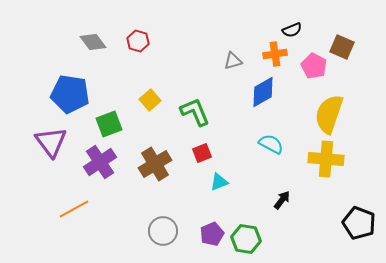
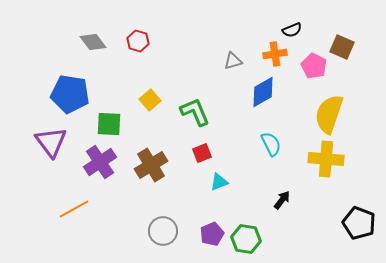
green square: rotated 24 degrees clockwise
cyan semicircle: rotated 35 degrees clockwise
brown cross: moved 4 px left, 1 px down
